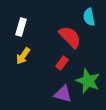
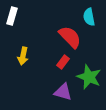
white rectangle: moved 9 px left, 11 px up
yellow arrow: rotated 24 degrees counterclockwise
red rectangle: moved 1 px right, 1 px up
green star: moved 1 px right, 4 px up
purple triangle: moved 2 px up
